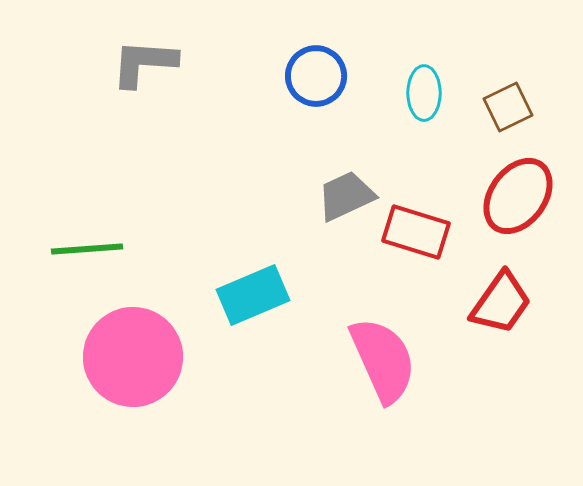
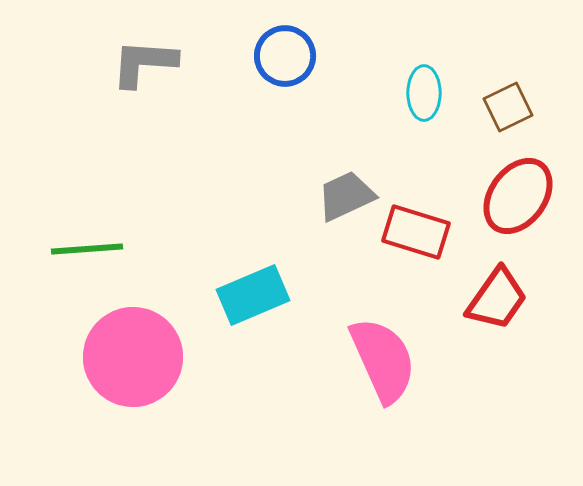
blue circle: moved 31 px left, 20 px up
red trapezoid: moved 4 px left, 4 px up
